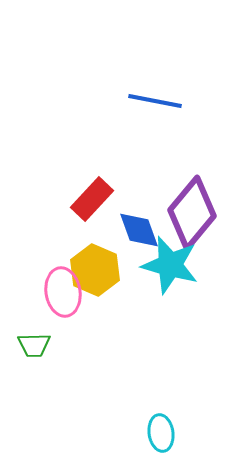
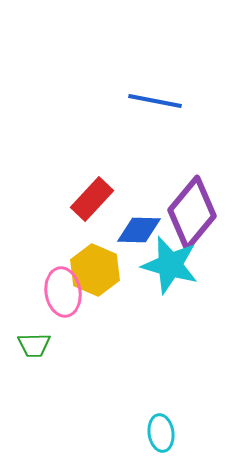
blue diamond: rotated 69 degrees counterclockwise
